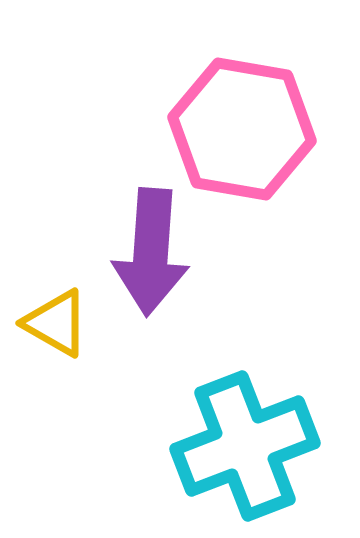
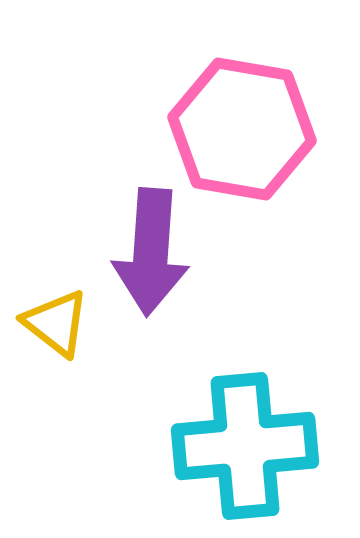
yellow triangle: rotated 8 degrees clockwise
cyan cross: rotated 16 degrees clockwise
